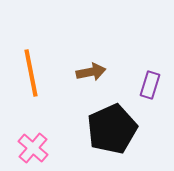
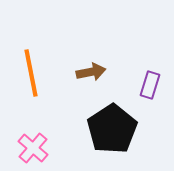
black pentagon: rotated 9 degrees counterclockwise
